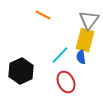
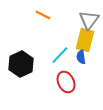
black hexagon: moved 7 px up
